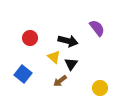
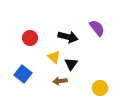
black arrow: moved 4 px up
brown arrow: rotated 32 degrees clockwise
